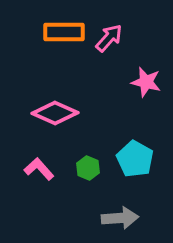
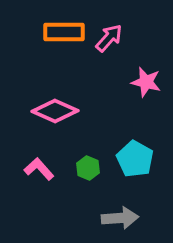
pink diamond: moved 2 px up
